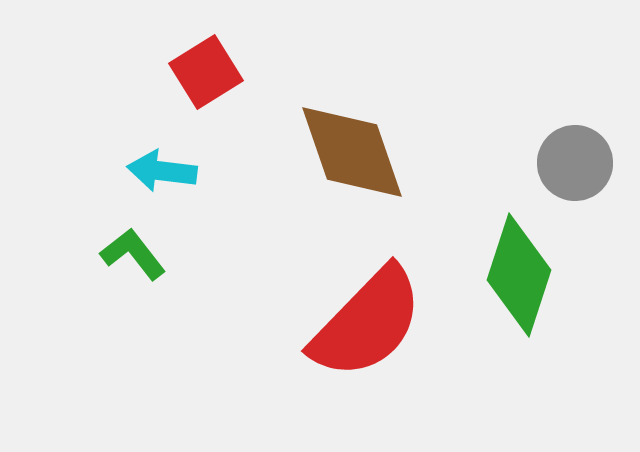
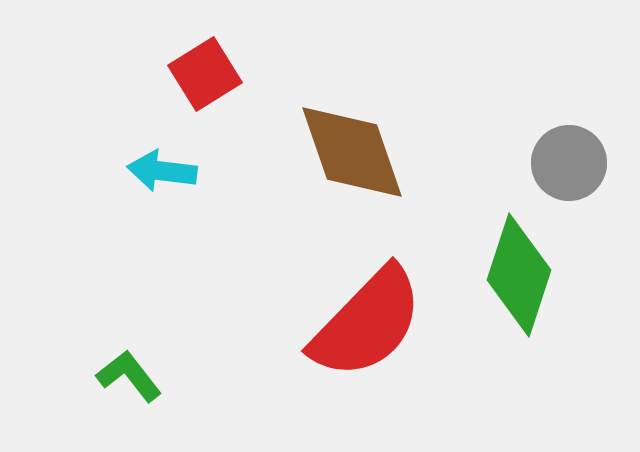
red square: moved 1 px left, 2 px down
gray circle: moved 6 px left
green L-shape: moved 4 px left, 122 px down
